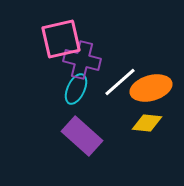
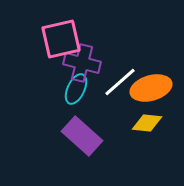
purple cross: moved 3 px down
